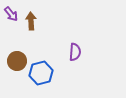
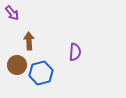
purple arrow: moved 1 px right, 1 px up
brown arrow: moved 2 px left, 20 px down
brown circle: moved 4 px down
